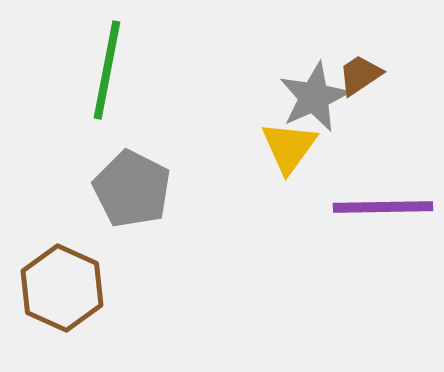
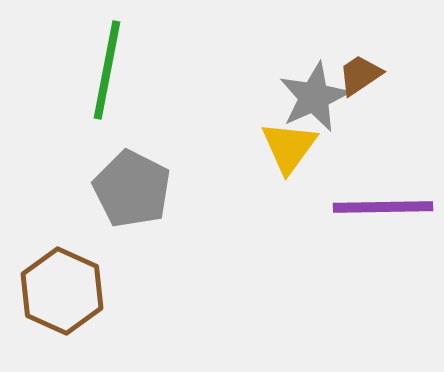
brown hexagon: moved 3 px down
